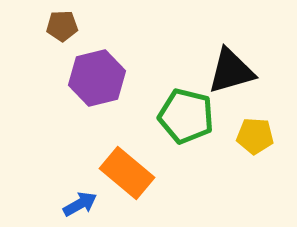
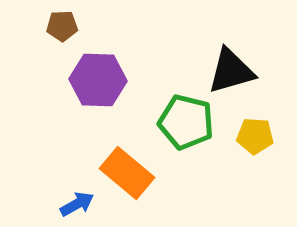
purple hexagon: moved 1 px right, 2 px down; rotated 16 degrees clockwise
green pentagon: moved 6 px down
blue arrow: moved 3 px left
